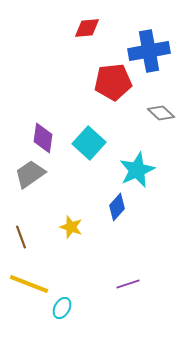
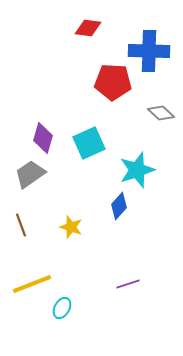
red diamond: moved 1 px right; rotated 12 degrees clockwise
blue cross: rotated 12 degrees clockwise
red pentagon: rotated 9 degrees clockwise
purple diamond: rotated 8 degrees clockwise
cyan square: rotated 24 degrees clockwise
cyan star: rotated 6 degrees clockwise
blue diamond: moved 2 px right, 1 px up
brown line: moved 12 px up
yellow line: moved 3 px right; rotated 42 degrees counterclockwise
